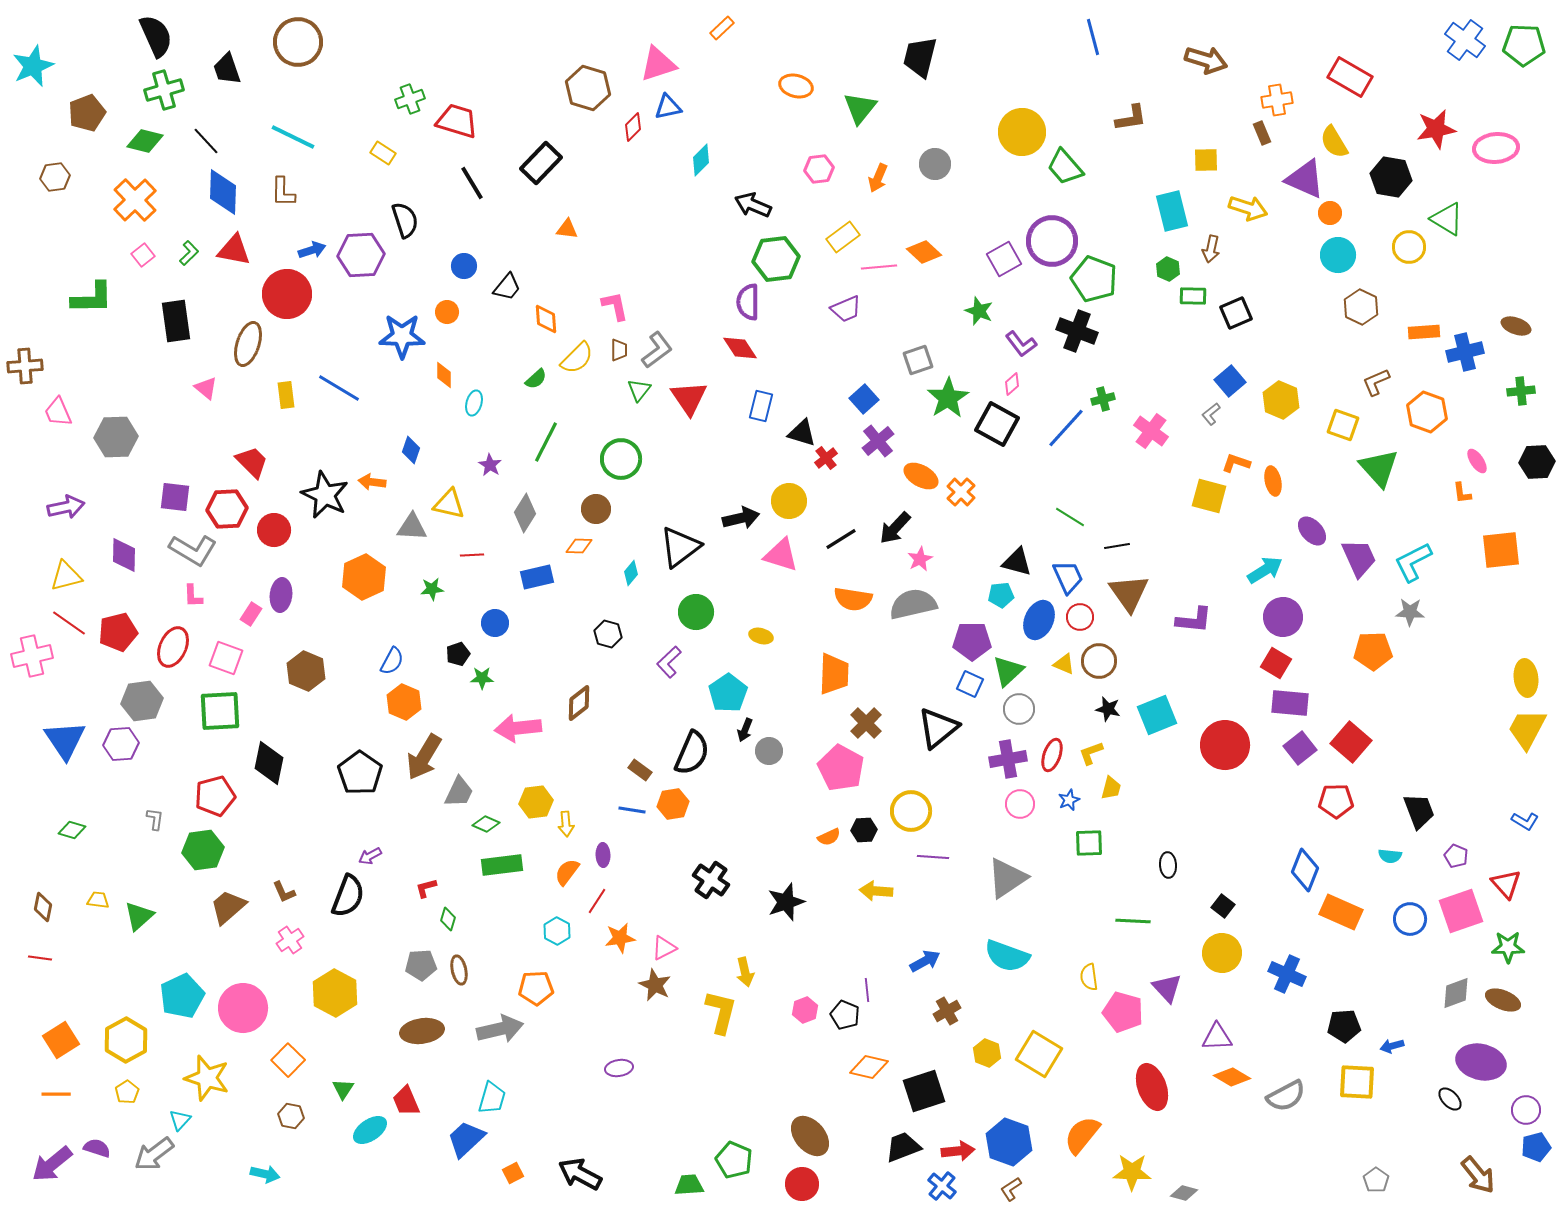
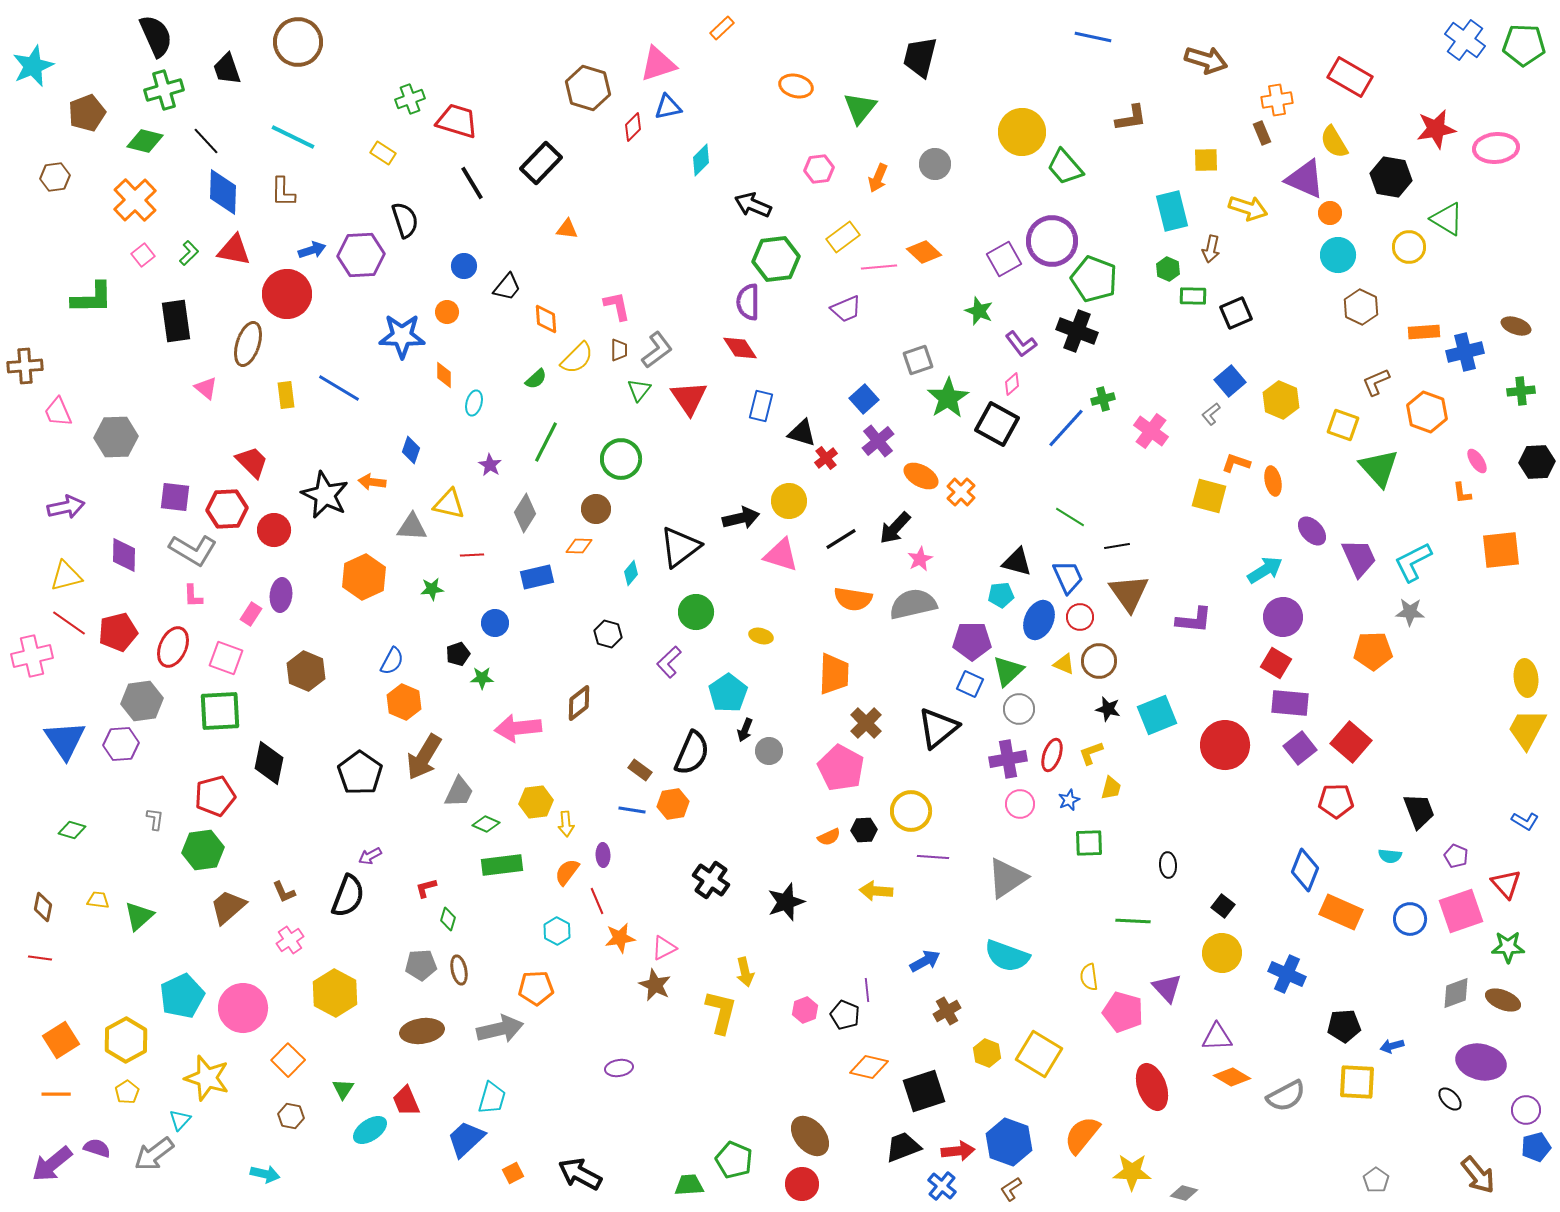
blue line at (1093, 37): rotated 63 degrees counterclockwise
pink L-shape at (615, 306): moved 2 px right
red line at (597, 901): rotated 56 degrees counterclockwise
